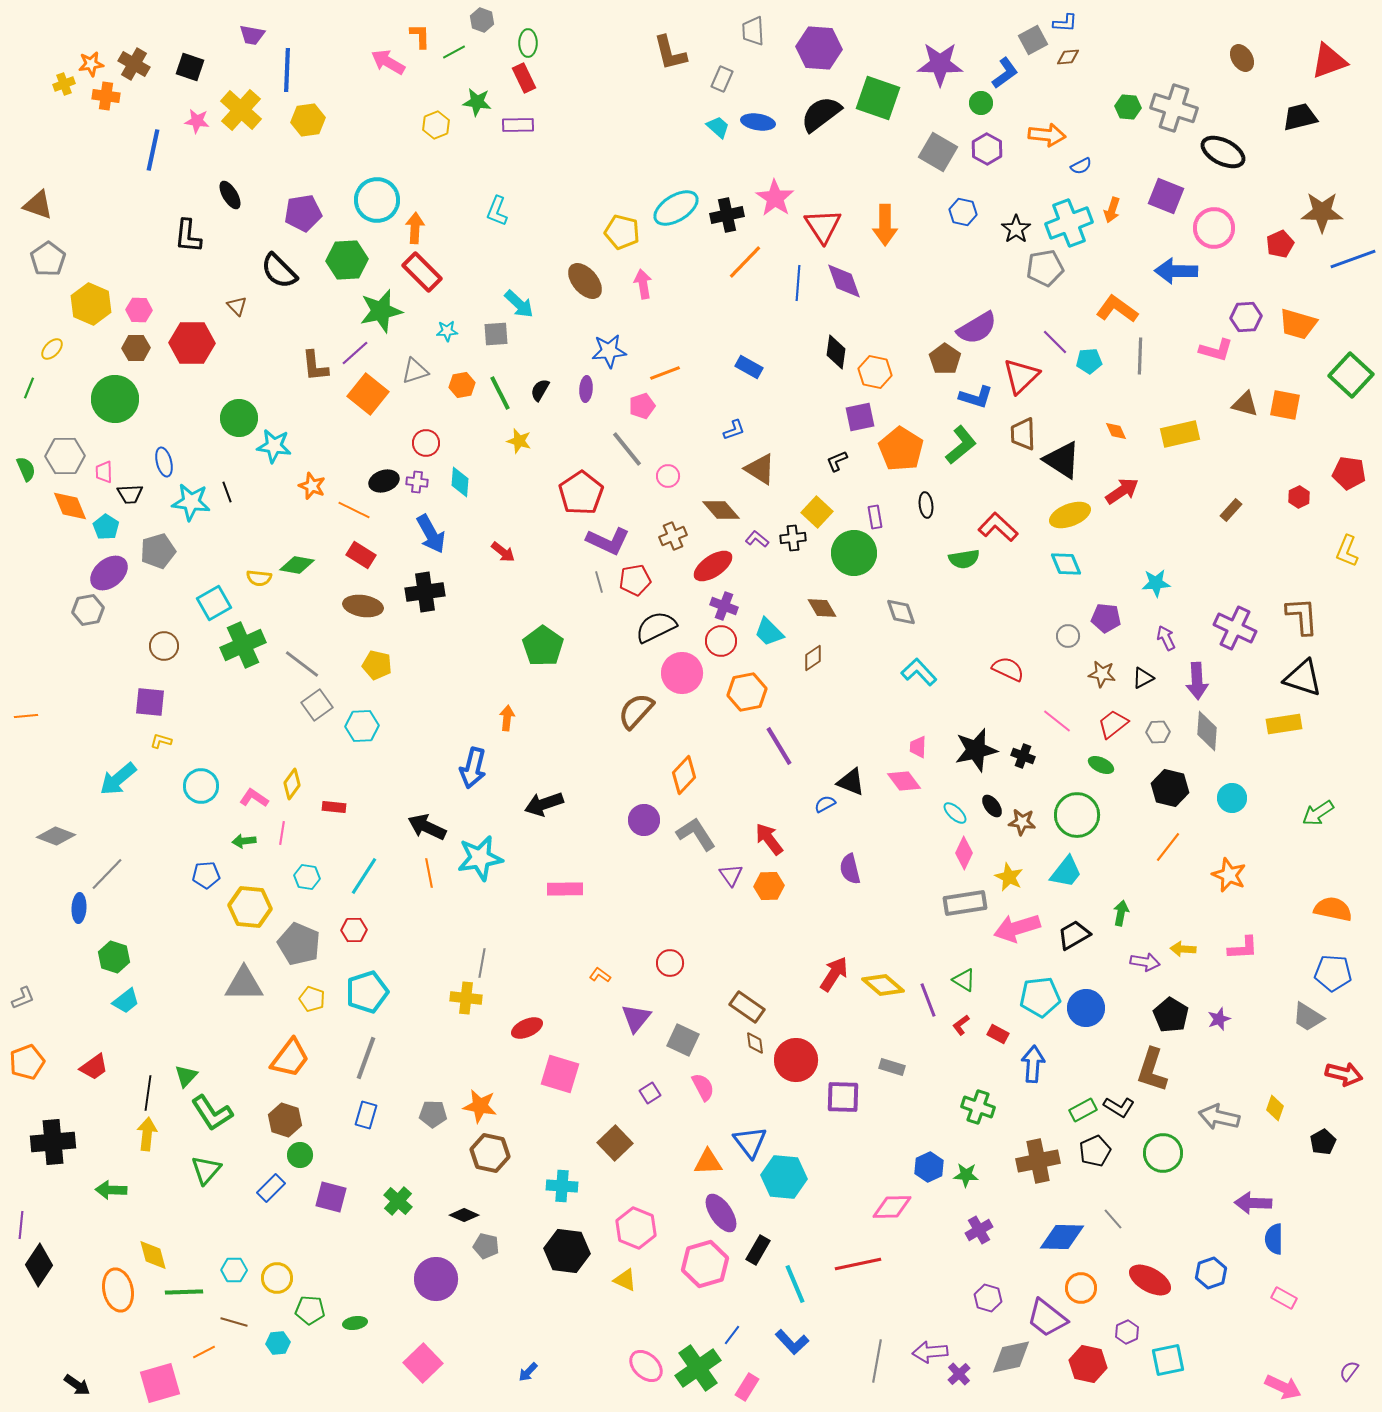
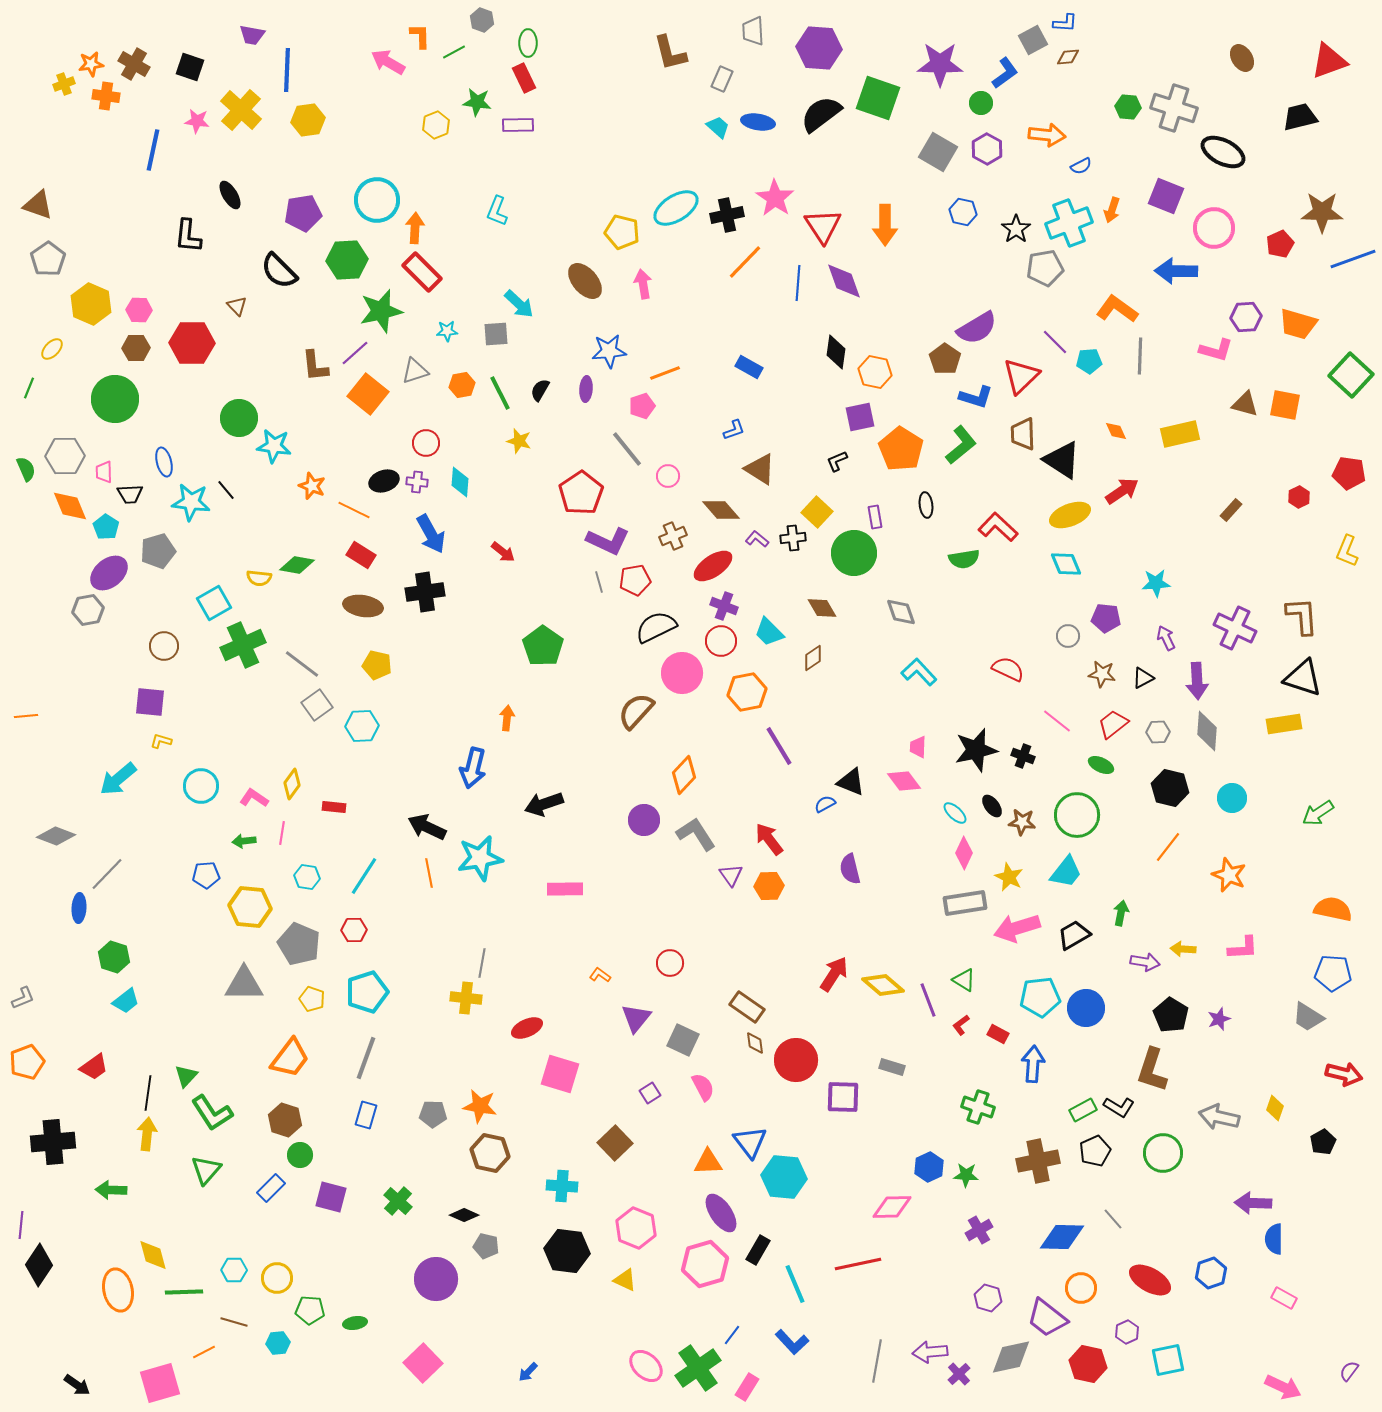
black line at (227, 492): moved 1 px left, 2 px up; rotated 20 degrees counterclockwise
